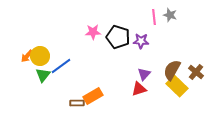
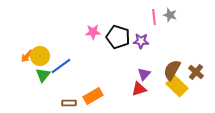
brown rectangle: moved 8 px left
